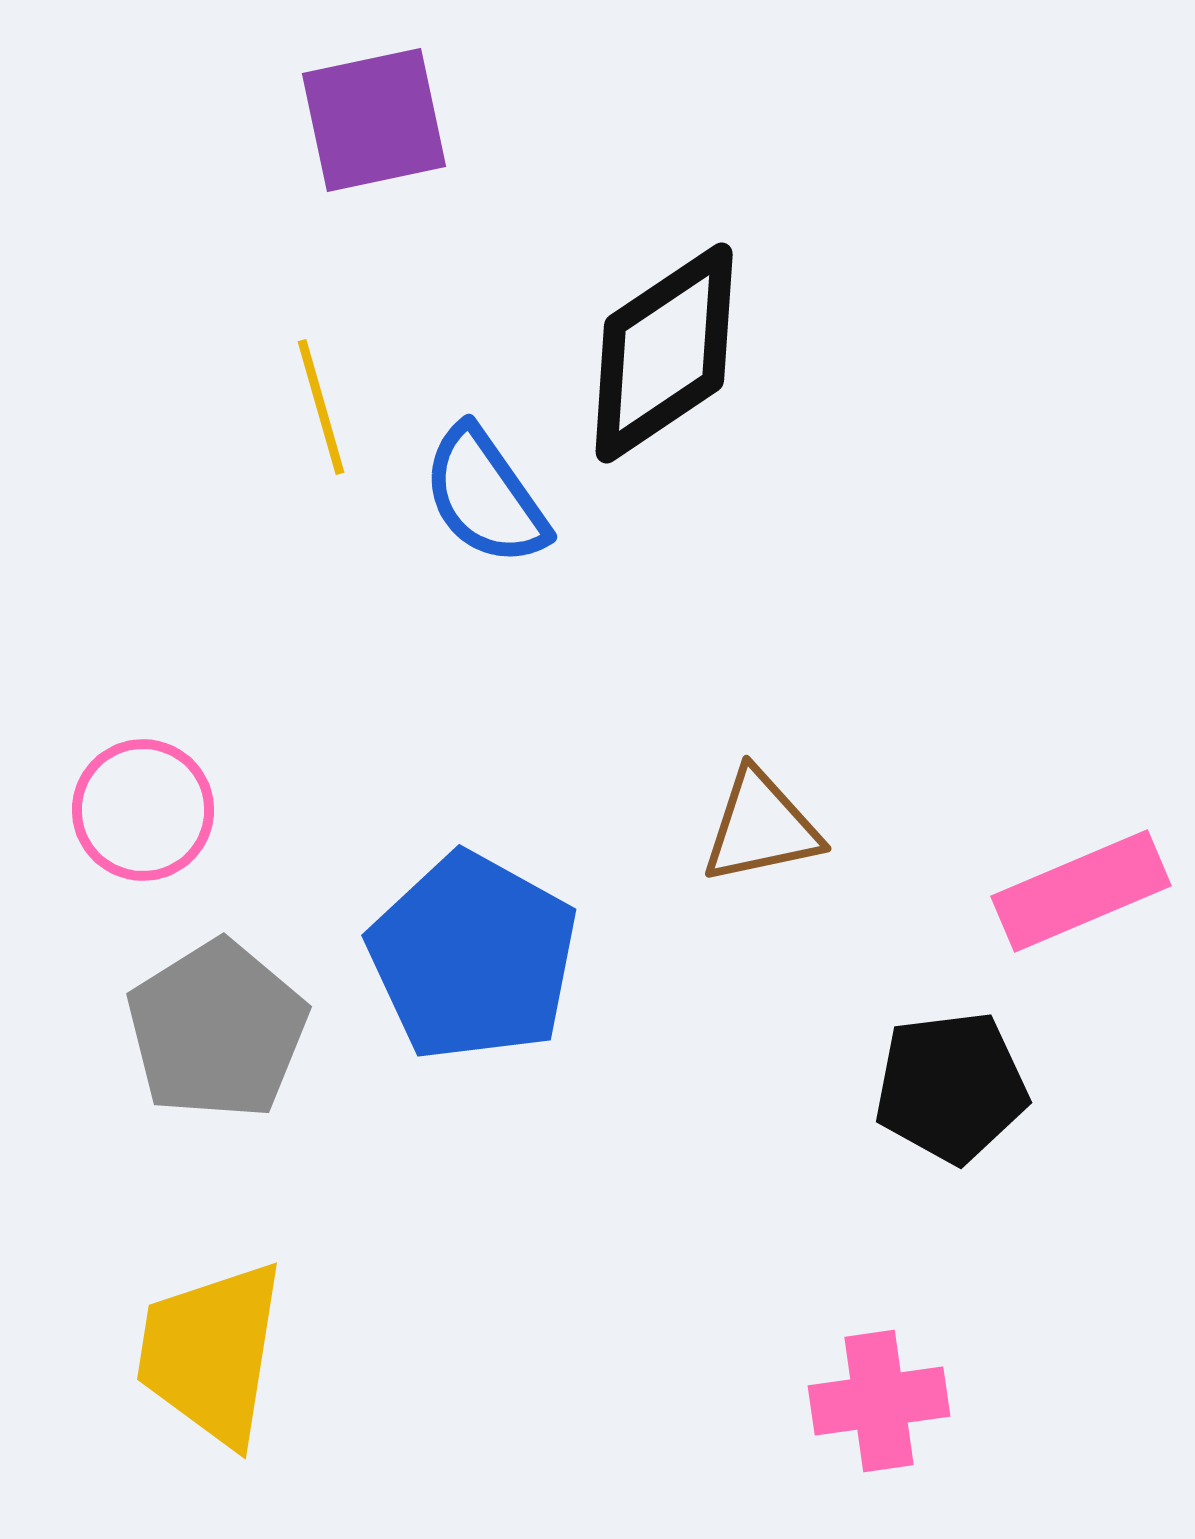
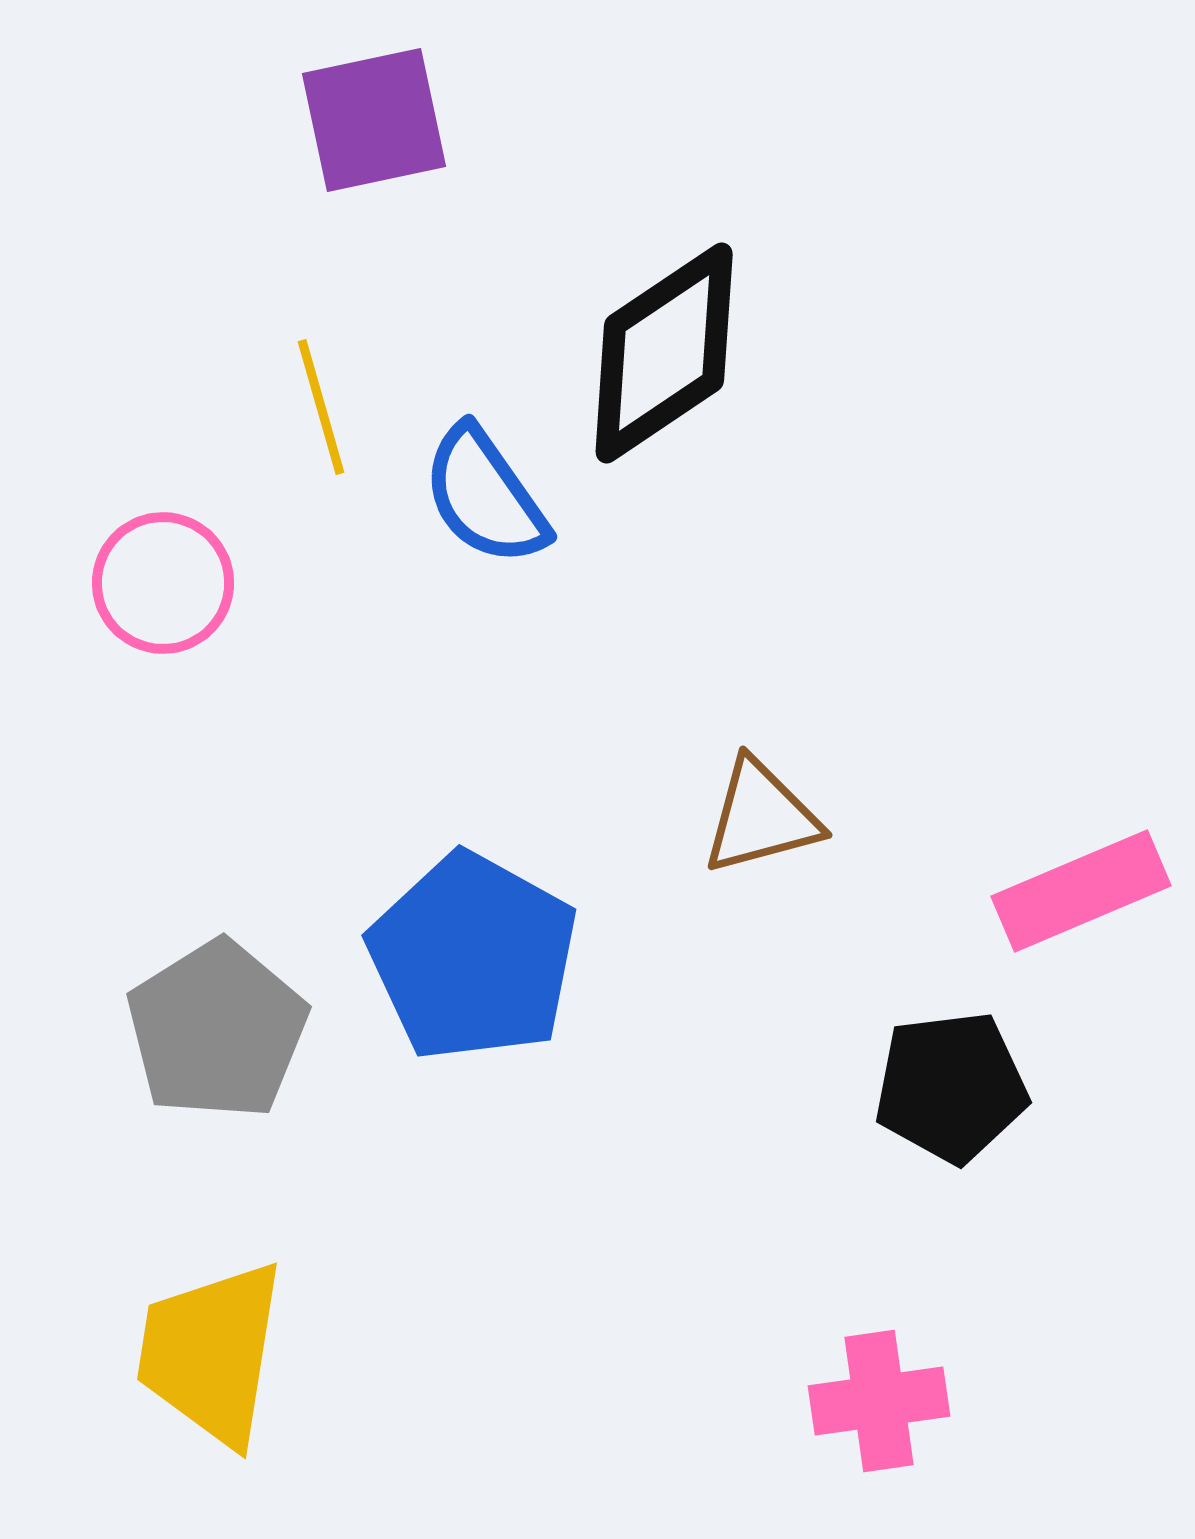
pink circle: moved 20 px right, 227 px up
brown triangle: moved 10 px up; rotated 3 degrees counterclockwise
